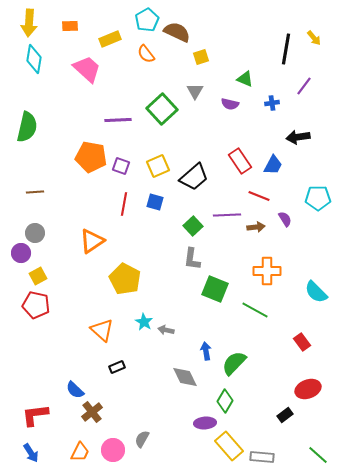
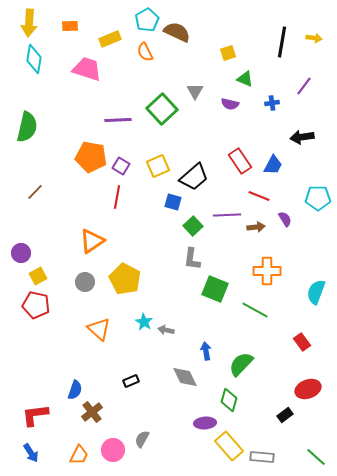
yellow arrow at (314, 38): rotated 42 degrees counterclockwise
black line at (286, 49): moved 4 px left, 7 px up
orange semicircle at (146, 54): moved 1 px left, 2 px up; rotated 12 degrees clockwise
yellow square at (201, 57): moved 27 px right, 4 px up
pink trapezoid at (87, 69): rotated 24 degrees counterclockwise
black arrow at (298, 137): moved 4 px right
purple square at (121, 166): rotated 12 degrees clockwise
brown line at (35, 192): rotated 42 degrees counterclockwise
blue square at (155, 202): moved 18 px right
red line at (124, 204): moved 7 px left, 7 px up
gray circle at (35, 233): moved 50 px right, 49 px down
cyan semicircle at (316, 292): rotated 65 degrees clockwise
orange triangle at (102, 330): moved 3 px left, 1 px up
green semicircle at (234, 363): moved 7 px right, 1 px down
black rectangle at (117, 367): moved 14 px right, 14 px down
blue semicircle at (75, 390): rotated 114 degrees counterclockwise
green diamond at (225, 401): moved 4 px right, 1 px up; rotated 15 degrees counterclockwise
orange trapezoid at (80, 452): moved 1 px left, 3 px down
green line at (318, 455): moved 2 px left, 2 px down
